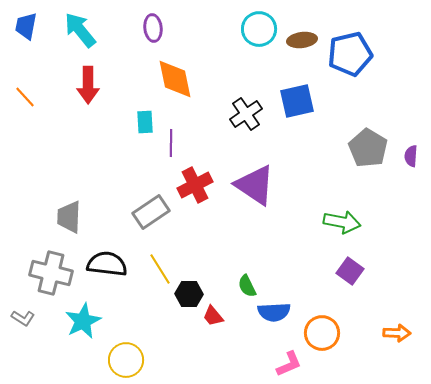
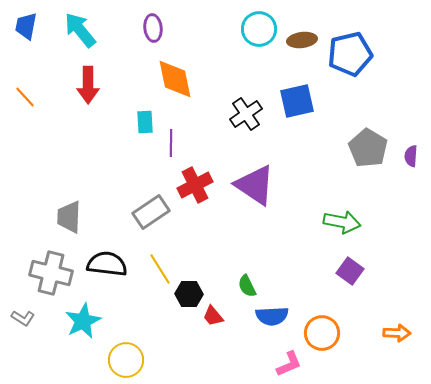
blue semicircle: moved 2 px left, 4 px down
